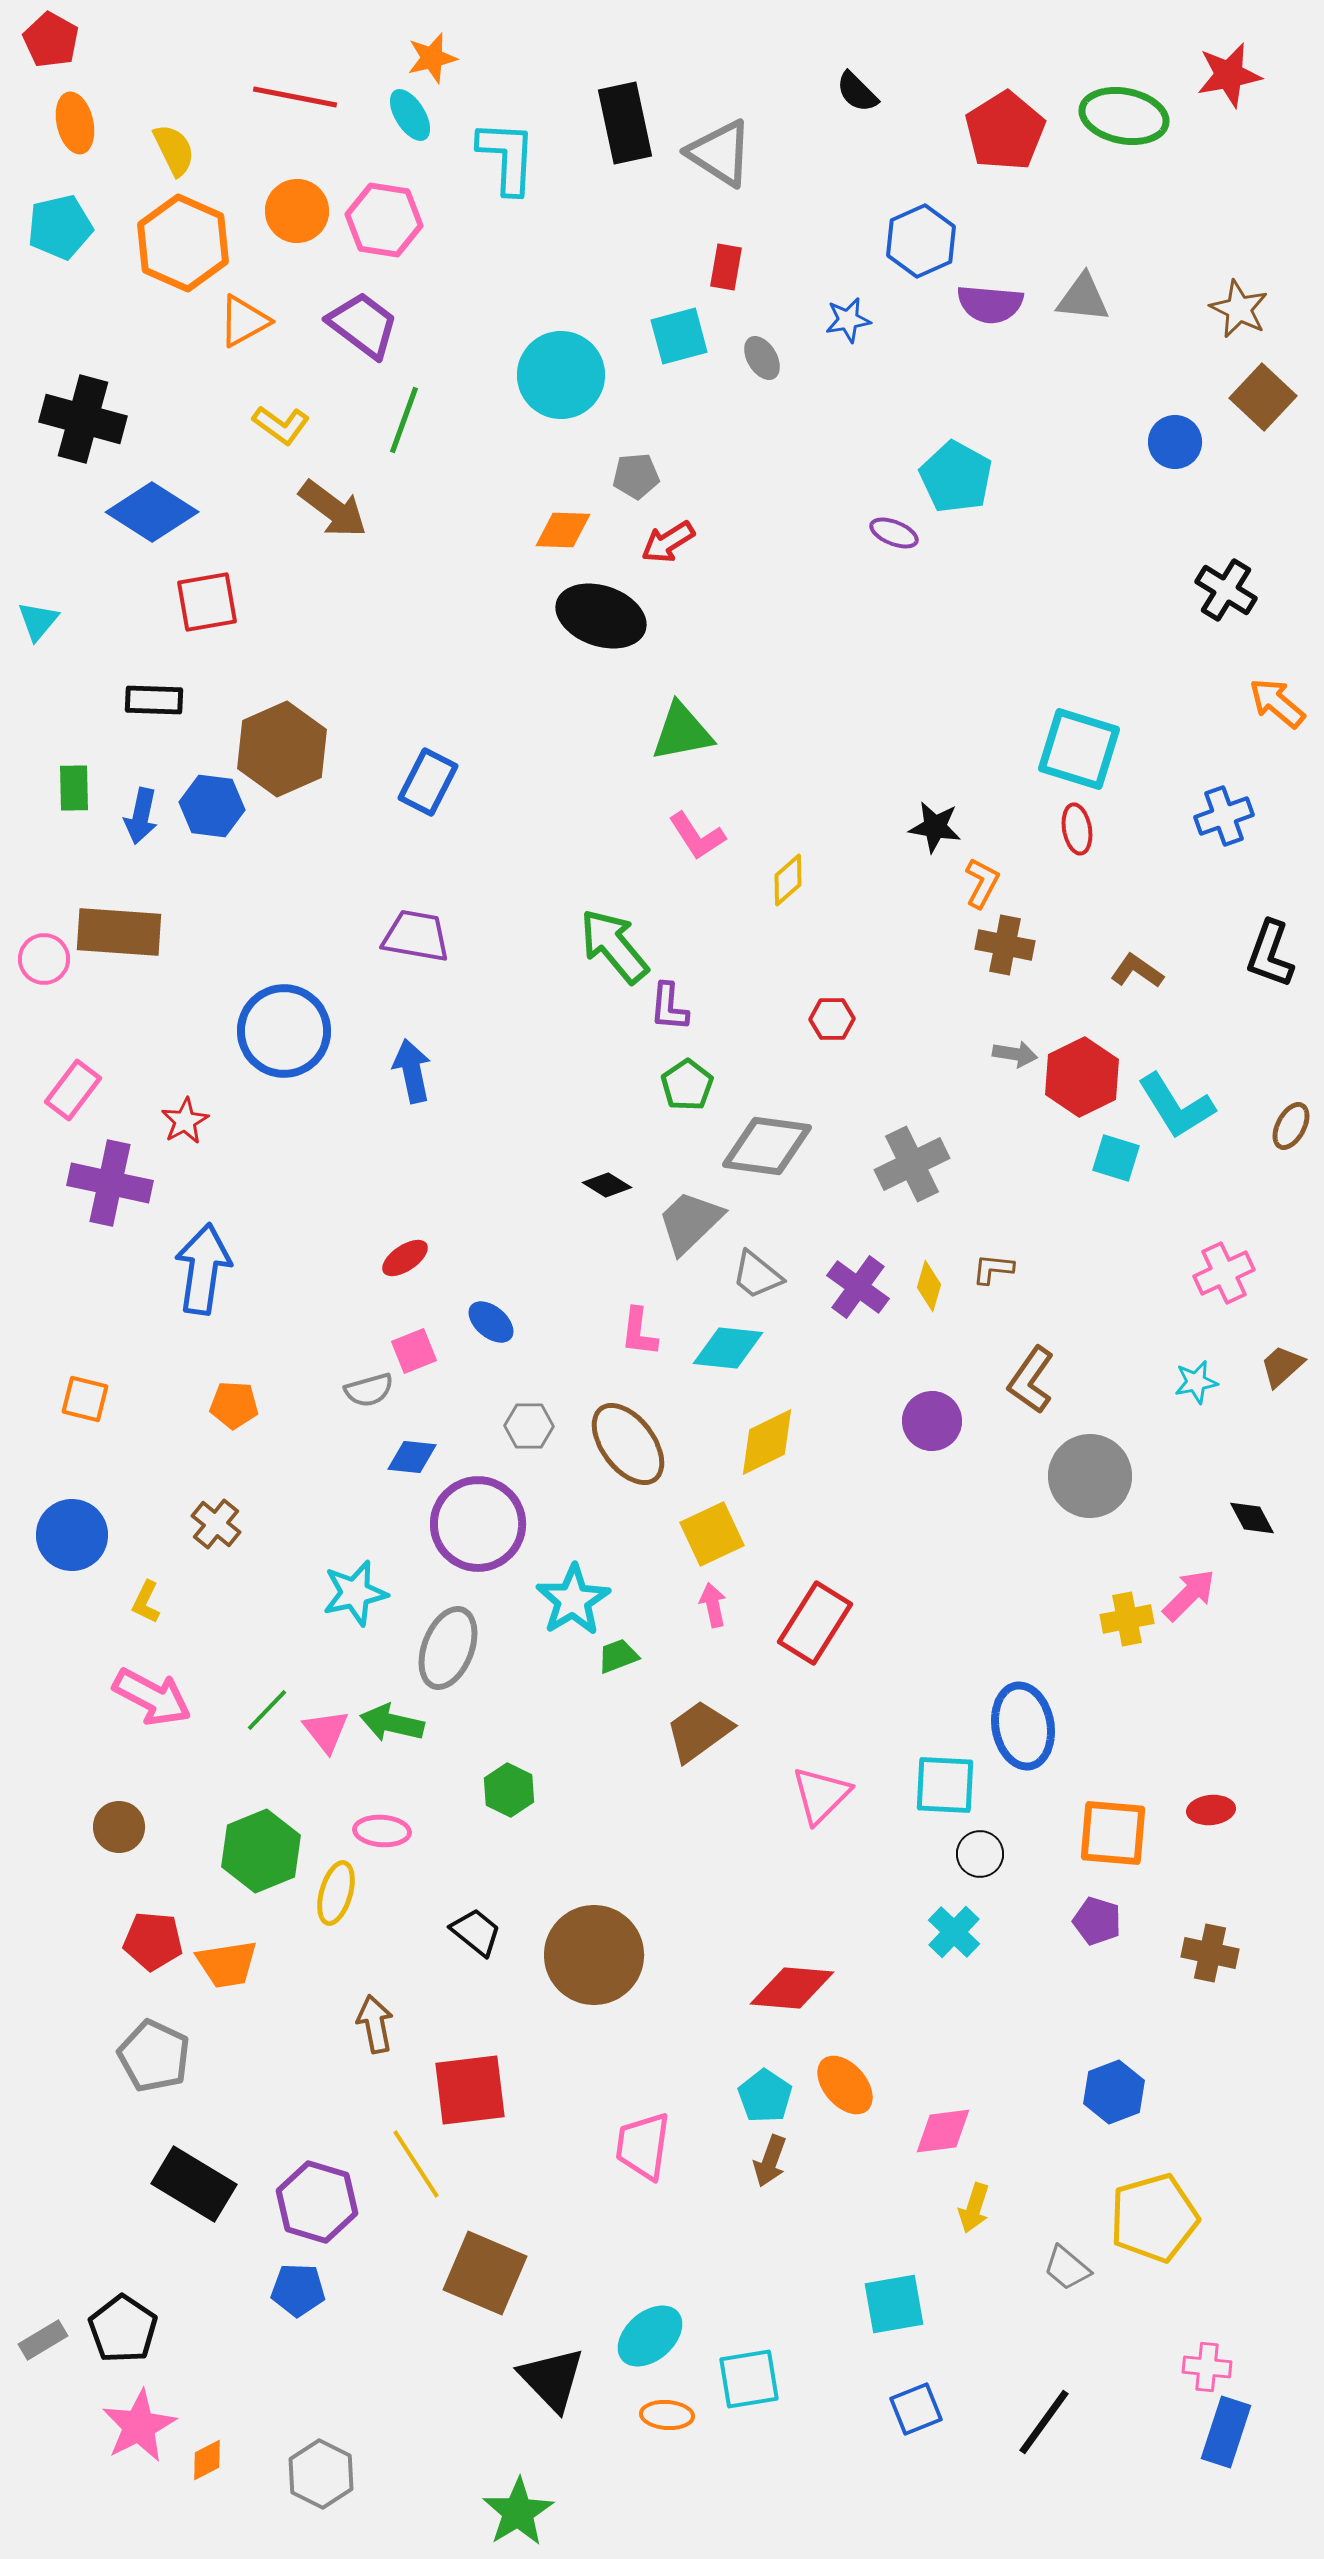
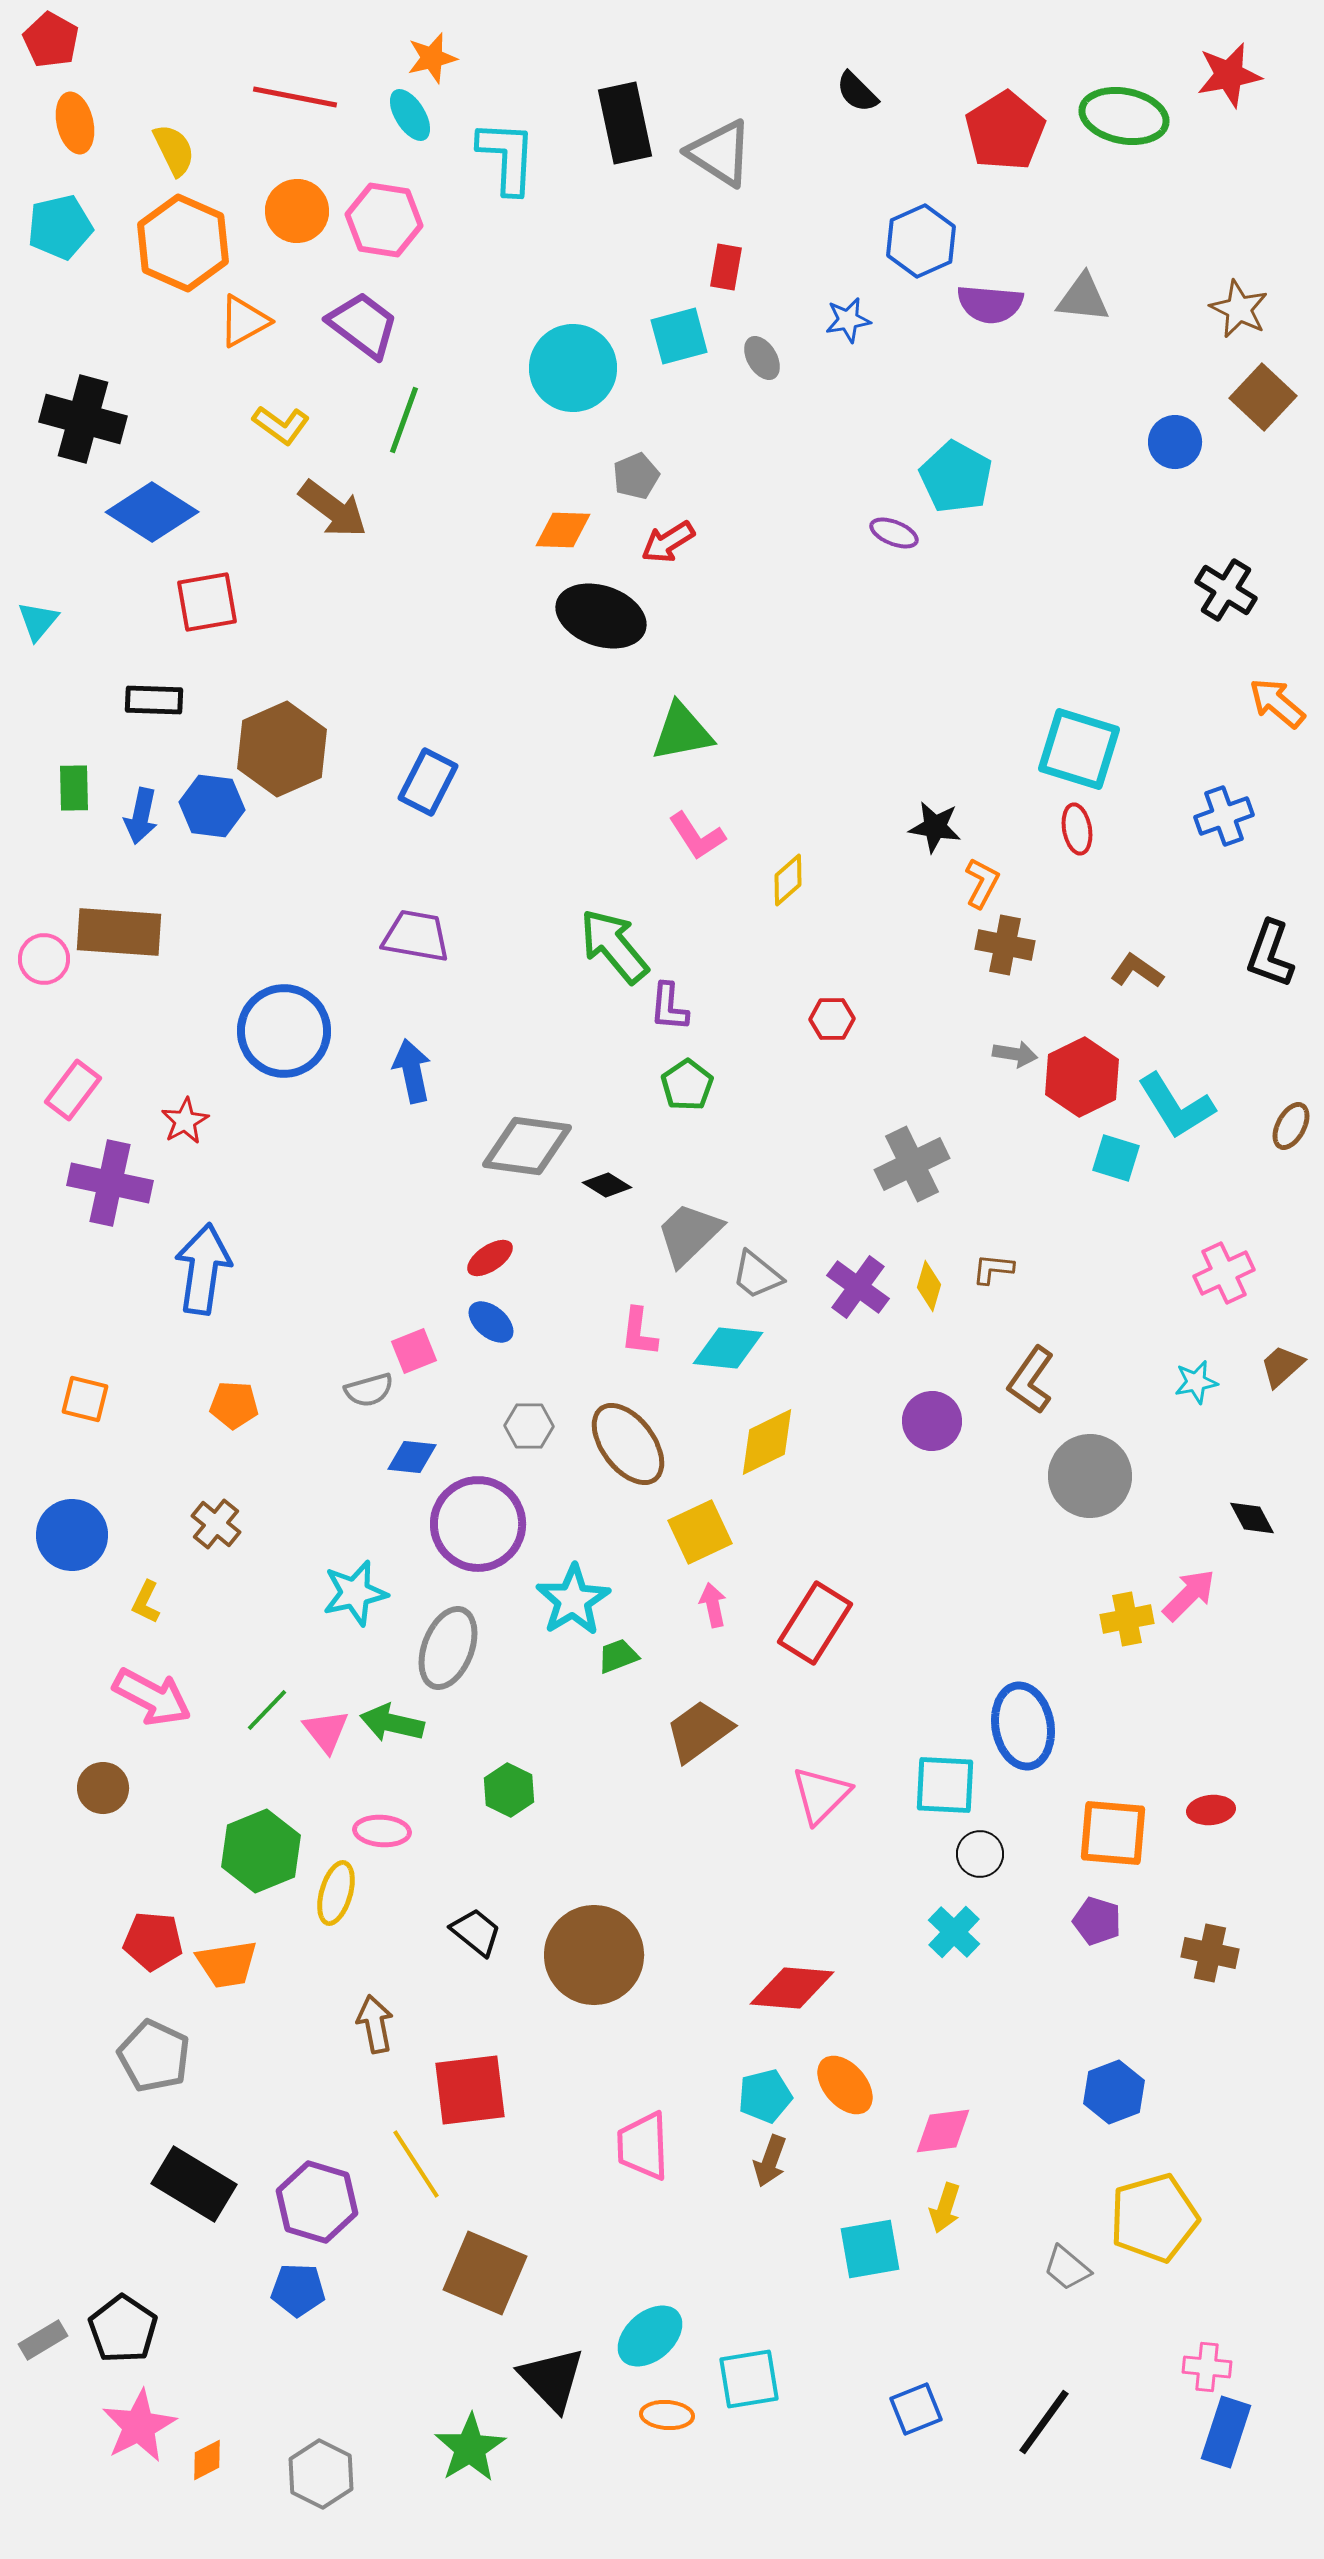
cyan circle at (561, 375): moved 12 px right, 7 px up
gray pentagon at (636, 476): rotated 18 degrees counterclockwise
gray diamond at (767, 1146): moved 240 px left
gray trapezoid at (690, 1222): moved 1 px left, 12 px down
red ellipse at (405, 1258): moved 85 px right
yellow square at (712, 1534): moved 12 px left, 2 px up
brown circle at (119, 1827): moved 16 px left, 39 px up
cyan pentagon at (765, 2096): rotated 24 degrees clockwise
pink trapezoid at (643, 2146): rotated 10 degrees counterclockwise
yellow arrow at (974, 2208): moved 29 px left
cyan square at (894, 2304): moved 24 px left, 55 px up
green star at (518, 2512): moved 48 px left, 64 px up
